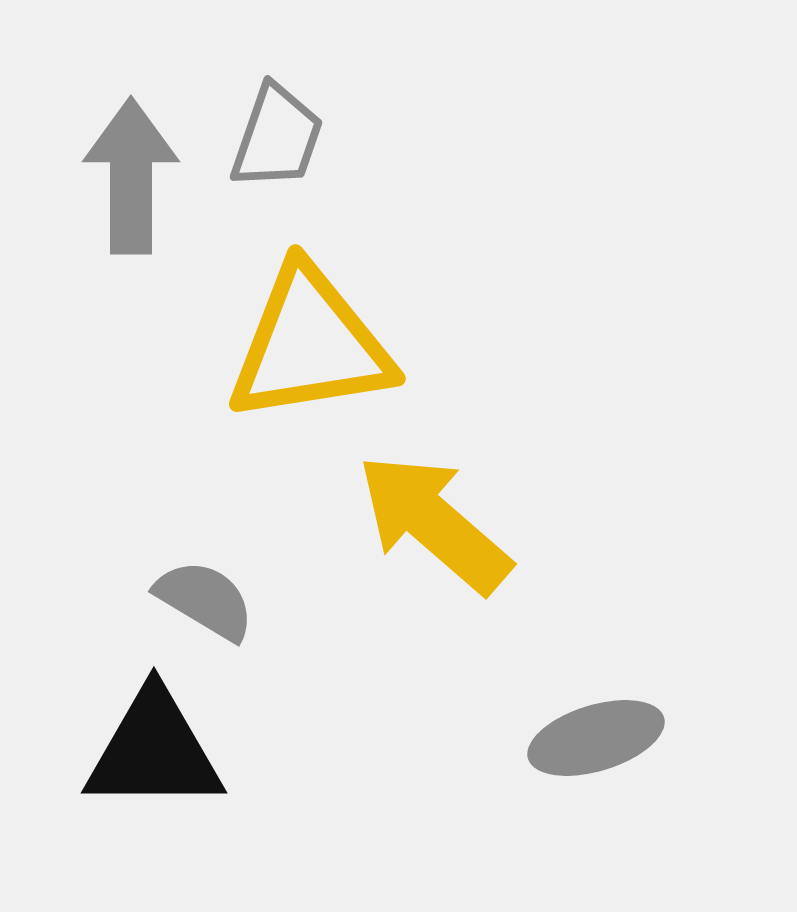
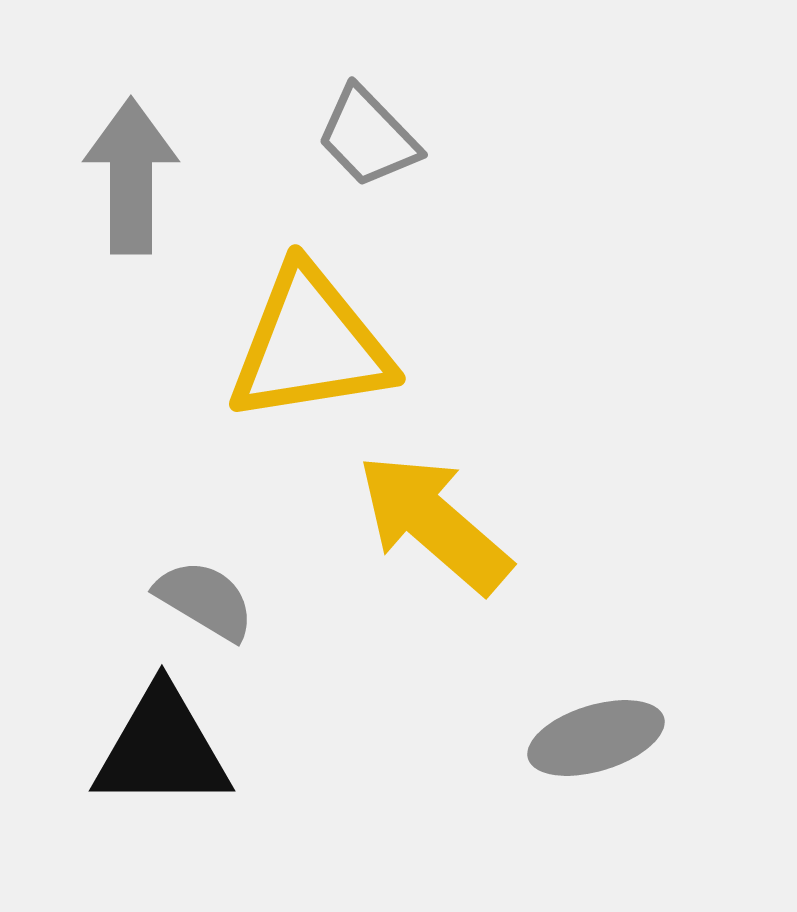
gray trapezoid: moved 91 px right; rotated 117 degrees clockwise
black triangle: moved 8 px right, 2 px up
